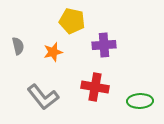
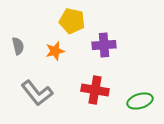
orange star: moved 2 px right, 1 px up
red cross: moved 3 px down
gray L-shape: moved 6 px left, 4 px up
green ellipse: rotated 15 degrees counterclockwise
